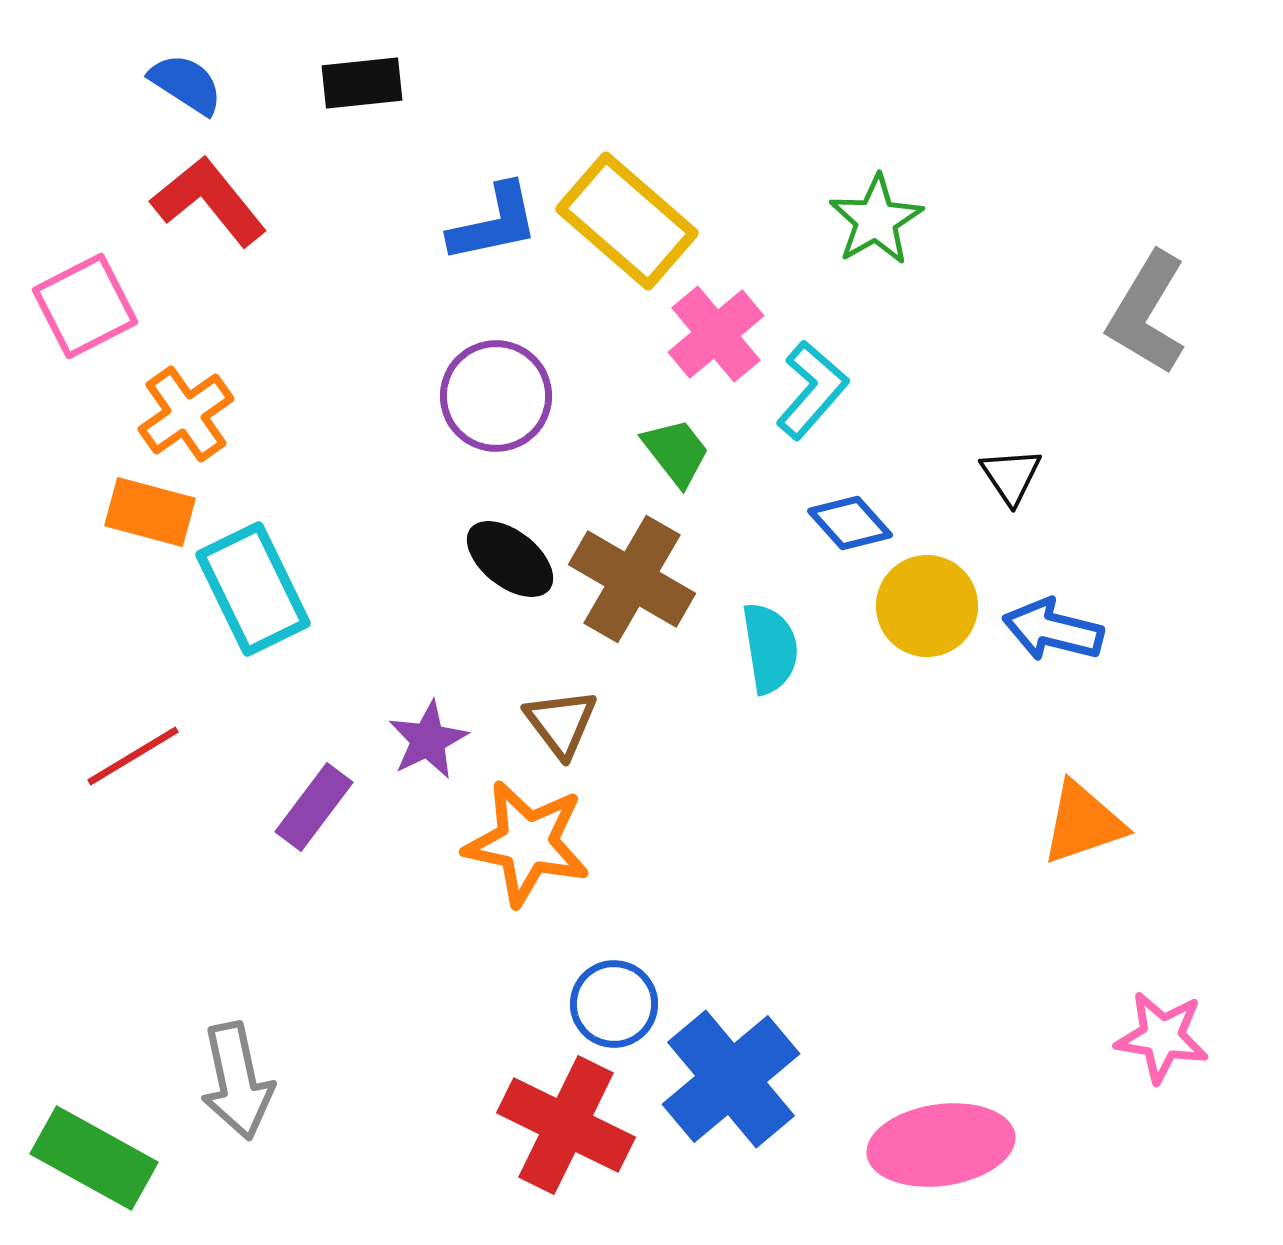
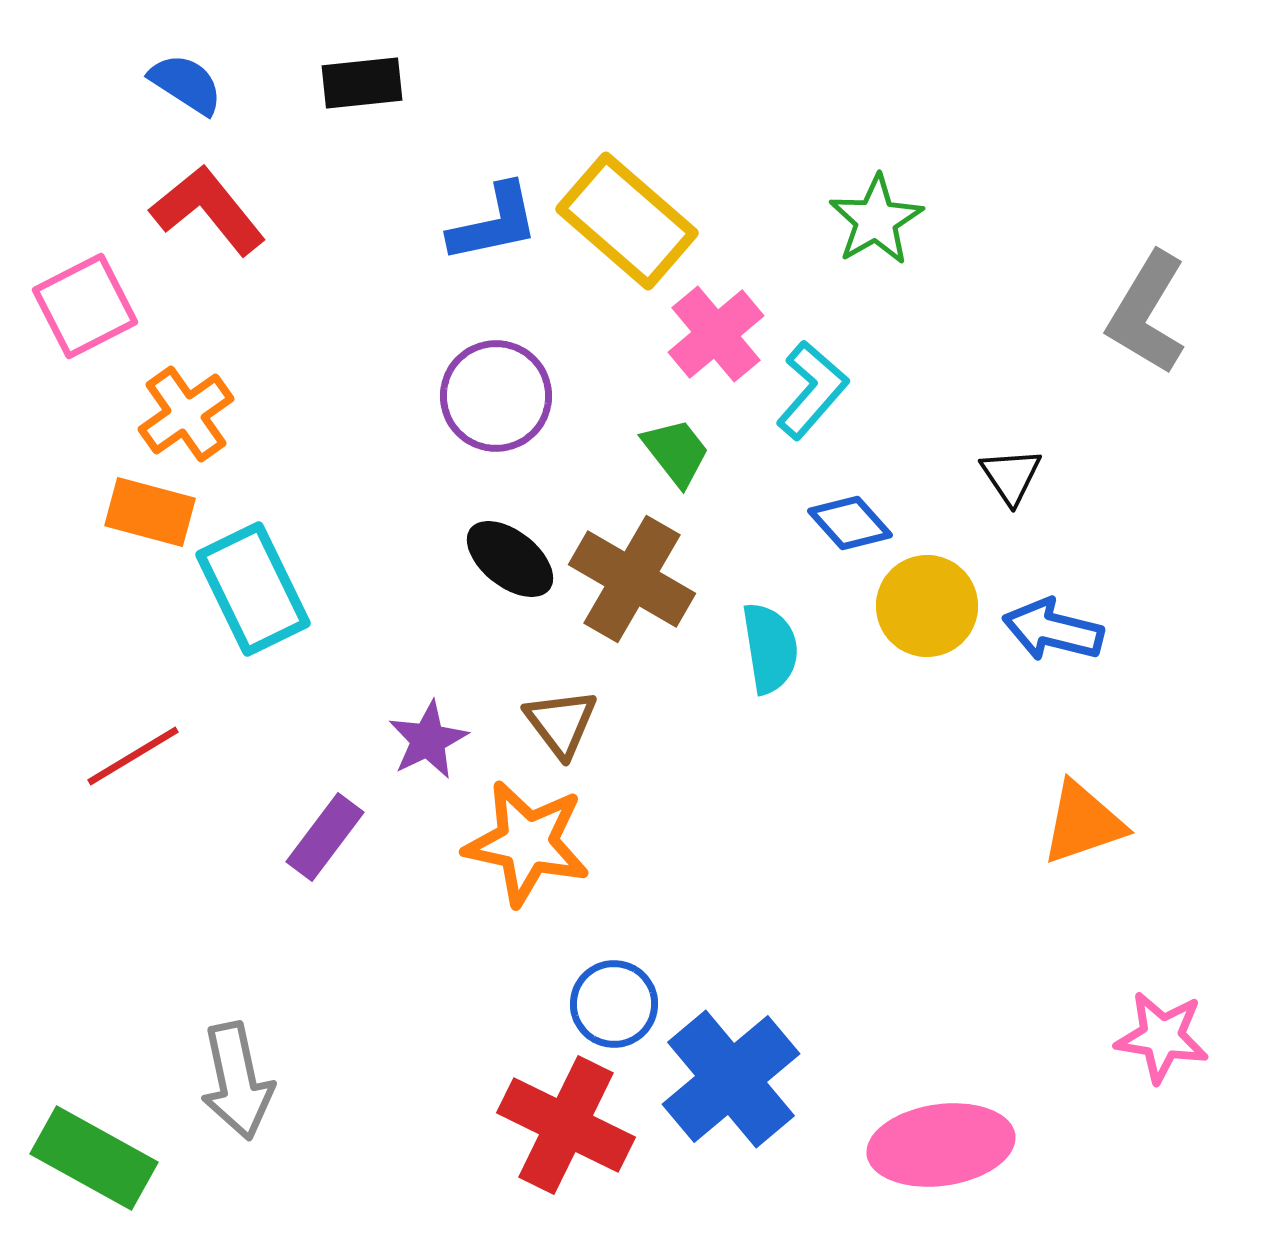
red L-shape: moved 1 px left, 9 px down
purple rectangle: moved 11 px right, 30 px down
